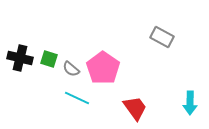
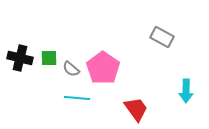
green square: moved 1 px up; rotated 18 degrees counterclockwise
cyan line: rotated 20 degrees counterclockwise
cyan arrow: moved 4 px left, 12 px up
red trapezoid: moved 1 px right, 1 px down
